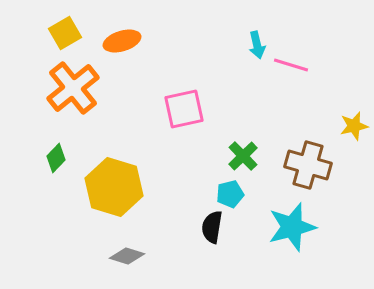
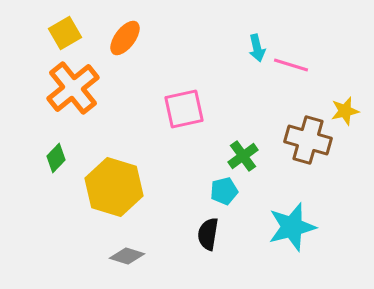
orange ellipse: moved 3 px right, 3 px up; rotated 36 degrees counterclockwise
cyan arrow: moved 3 px down
yellow star: moved 9 px left, 15 px up
green cross: rotated 8 degrees clockwise
brown cross: moved 25 px up
cyan pentagon: moved 6 px left, 3 px up
black semicircle: moved 4 px left, 7 px down
